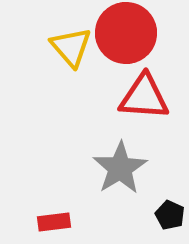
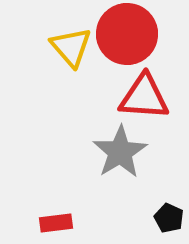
red circle: moved 1 px right, 1 px down
gray star: moved 16 px up
black pentagon: moved 1 px left, 3 px down
red rectangle: moved 2 px right, 1 px down
